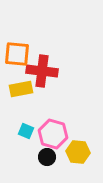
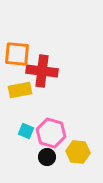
yellow rectangle: moved 1 px left, 1 px down
pink hexagon: moved 2 px left, 1 px up
